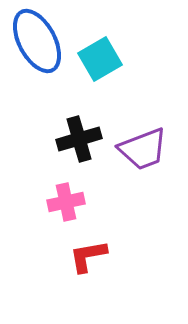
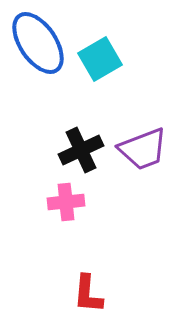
blue ellipse: moved 1 px right, 2 px down; rotated 6 degrees counterclockwise
black cross: moved 2 px right, 11 px down; rotated 9 degrees counterclockwise
pink cross: rotated 6 degrees clockwise
red L-shape: moved 38 px down; rotated 75 degrees counterclockwise
